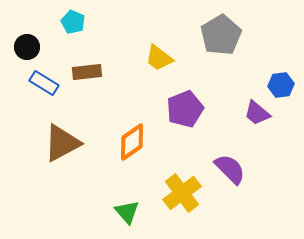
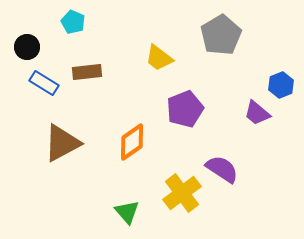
blue hexagon: rotated 15 degrees counterclockwise
purple semicircle: moved 8 px left; rotated 12 degrees counterclockwise
